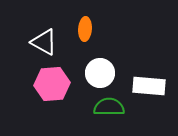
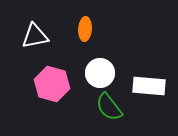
white triangle: moved 9 px left, 6 px up; rotated 40 degrees counterclockwise
pink hexagon: rotated 20 degrees clockwise
green semicircle: rotated 128 degrees counterclockwise
